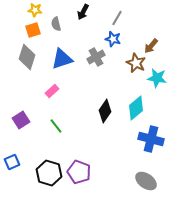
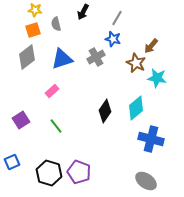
gray diamond: rotated 35 degrees clockwise
